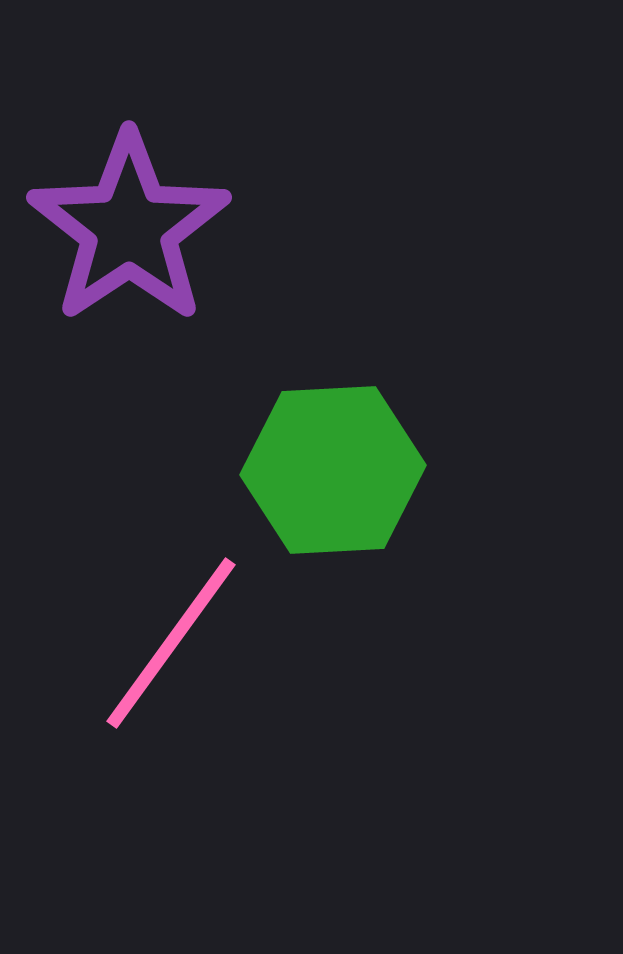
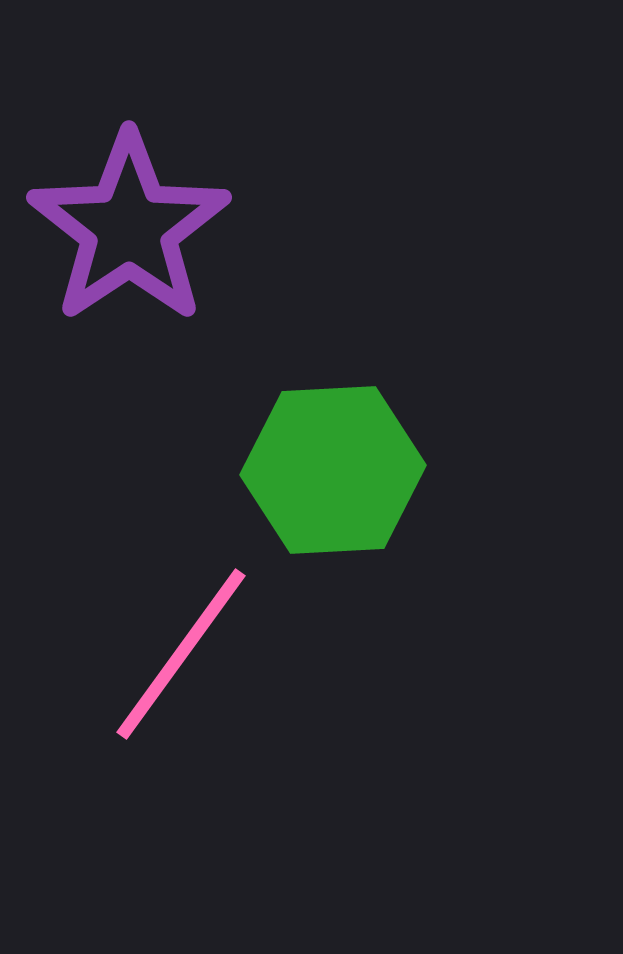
pink line: moved 10 px right, 11 px down
